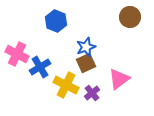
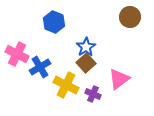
blue hexagon: moved 2 px left, 1 px down
blue star: rotated 12 degrees counterclockwise
brown square: rotated 18 degrees counterclockwise
purple cross: moved 1 px right, 1 px down; rotated 28 degrees counterclockwise
